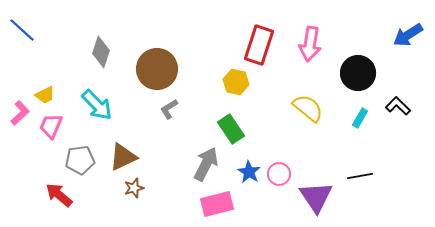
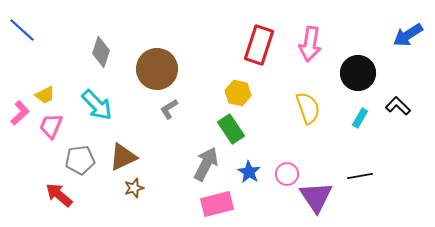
yellow hexagon: moved 2 px right, 11 px down
yellow semicircle: rotated 32 degrees clockwise
pink circle: moved 8 px right
